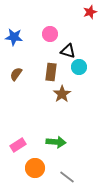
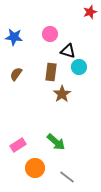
green arrow: rotated 36 degrees clockwise
